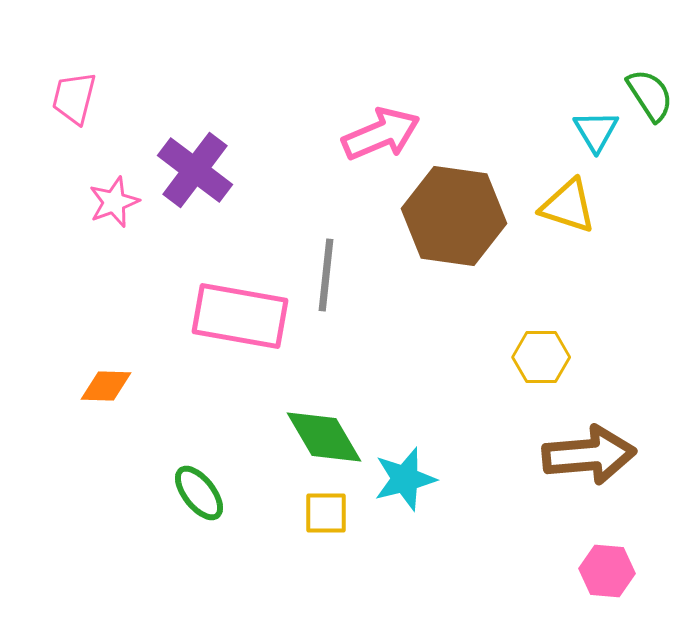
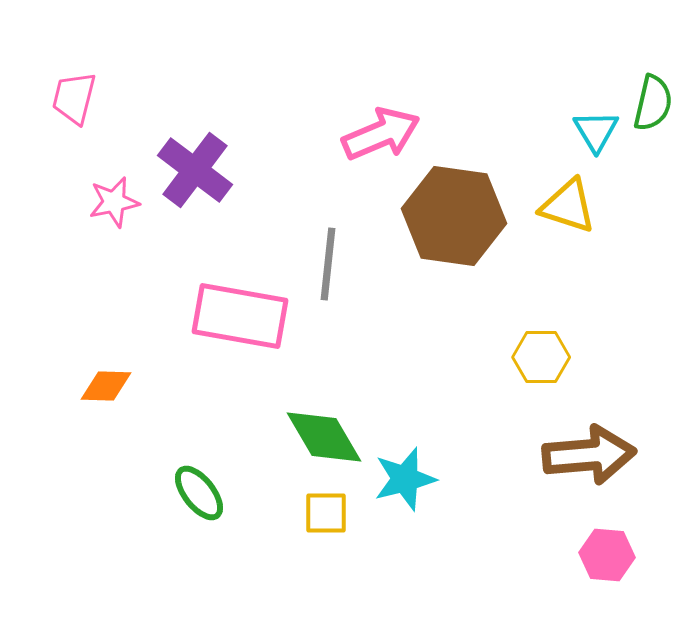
green semicircle: moved 3 px right, 8 px down; rotated 46 degrees clockwise
pink star: rotated 9 degrees clockwise
gray line: moved 2 px right, 11 px up
pink hexagon: moved 16 px up
